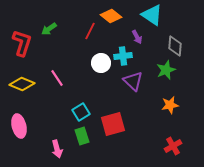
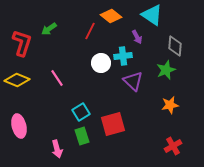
yellow diamond: moved 5 px left, 4 px up
